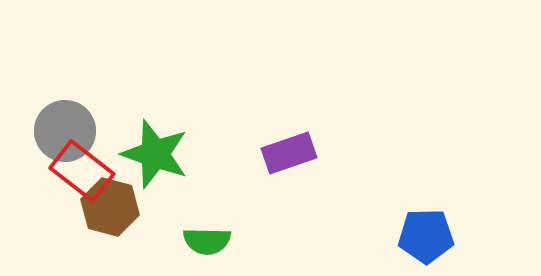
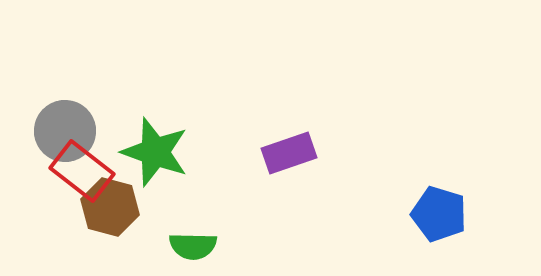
green star: moved 2 px up
blue pentagon: moved 13 px right, 22 px up; rotated 18 degrees clockwise
green semicircle: moved 14 px left, 5 px down
